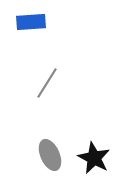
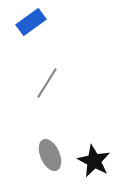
blue rectangle: rotated 32 degrees counterclockwise
black star: moved 3 px down
